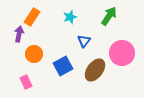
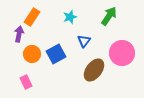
orange circle: moved 2 px left
blue square: moved 7 px left, 12 px up
brown ellipse: moved 1 px left
